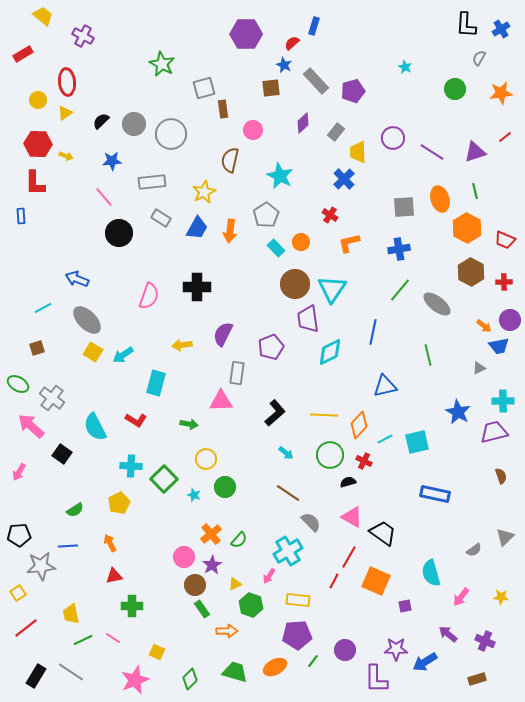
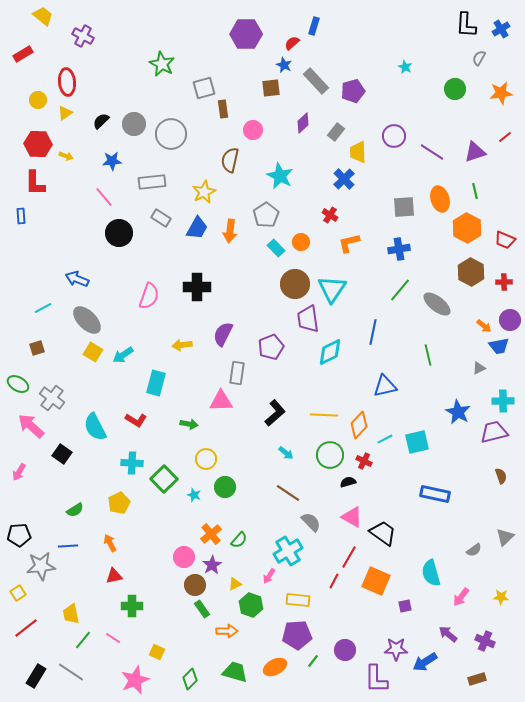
purple circle at (393, 138): moved 1 px right, 2 px up
cyan cross at (131, 466): moved 1 px right, 3 px up
green line at (83, 640): rotated 24 degrees counterclockwise
